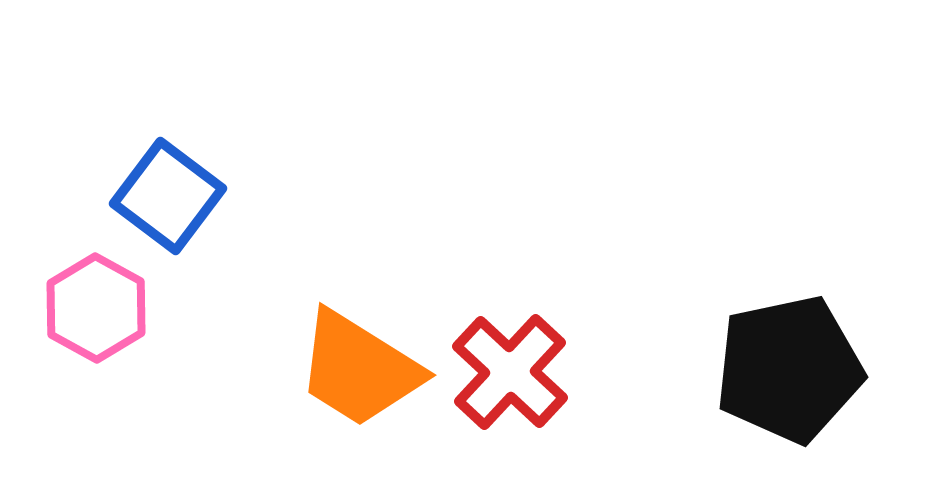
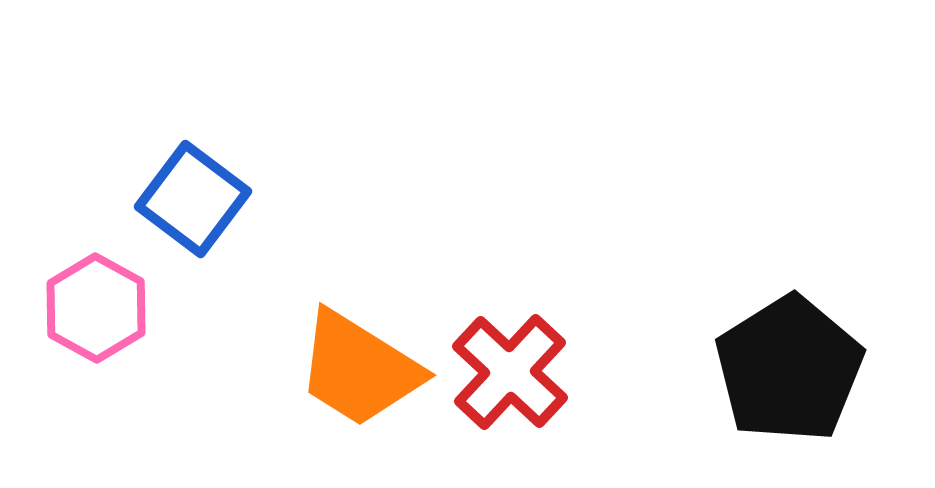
blue square: moved 25 px right, 3 px down
black pentagon: rotated 20 degrees counterclockwise
